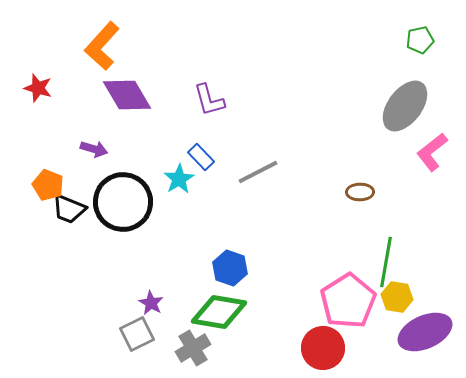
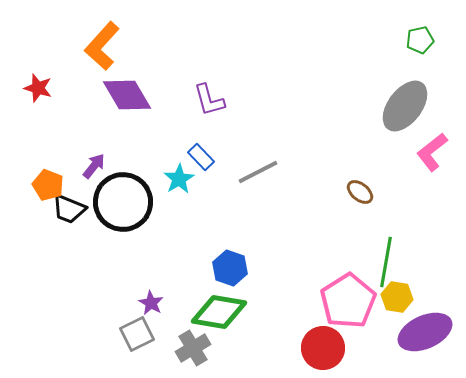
purple arrow: moved 17 px down; rotated 68 degrees counterclockwise
brown ellipse: rotated 40 degrees clockwise
